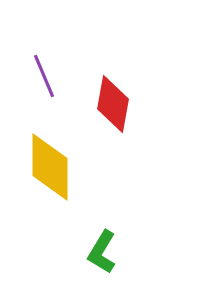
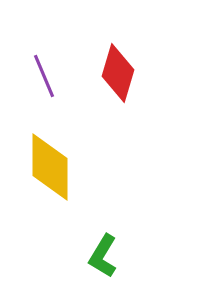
red diamond: moved 5 px right, 31 px up; rotated 6 degrees clockwise
green L-shape: moved 1 px right, 4 px down
